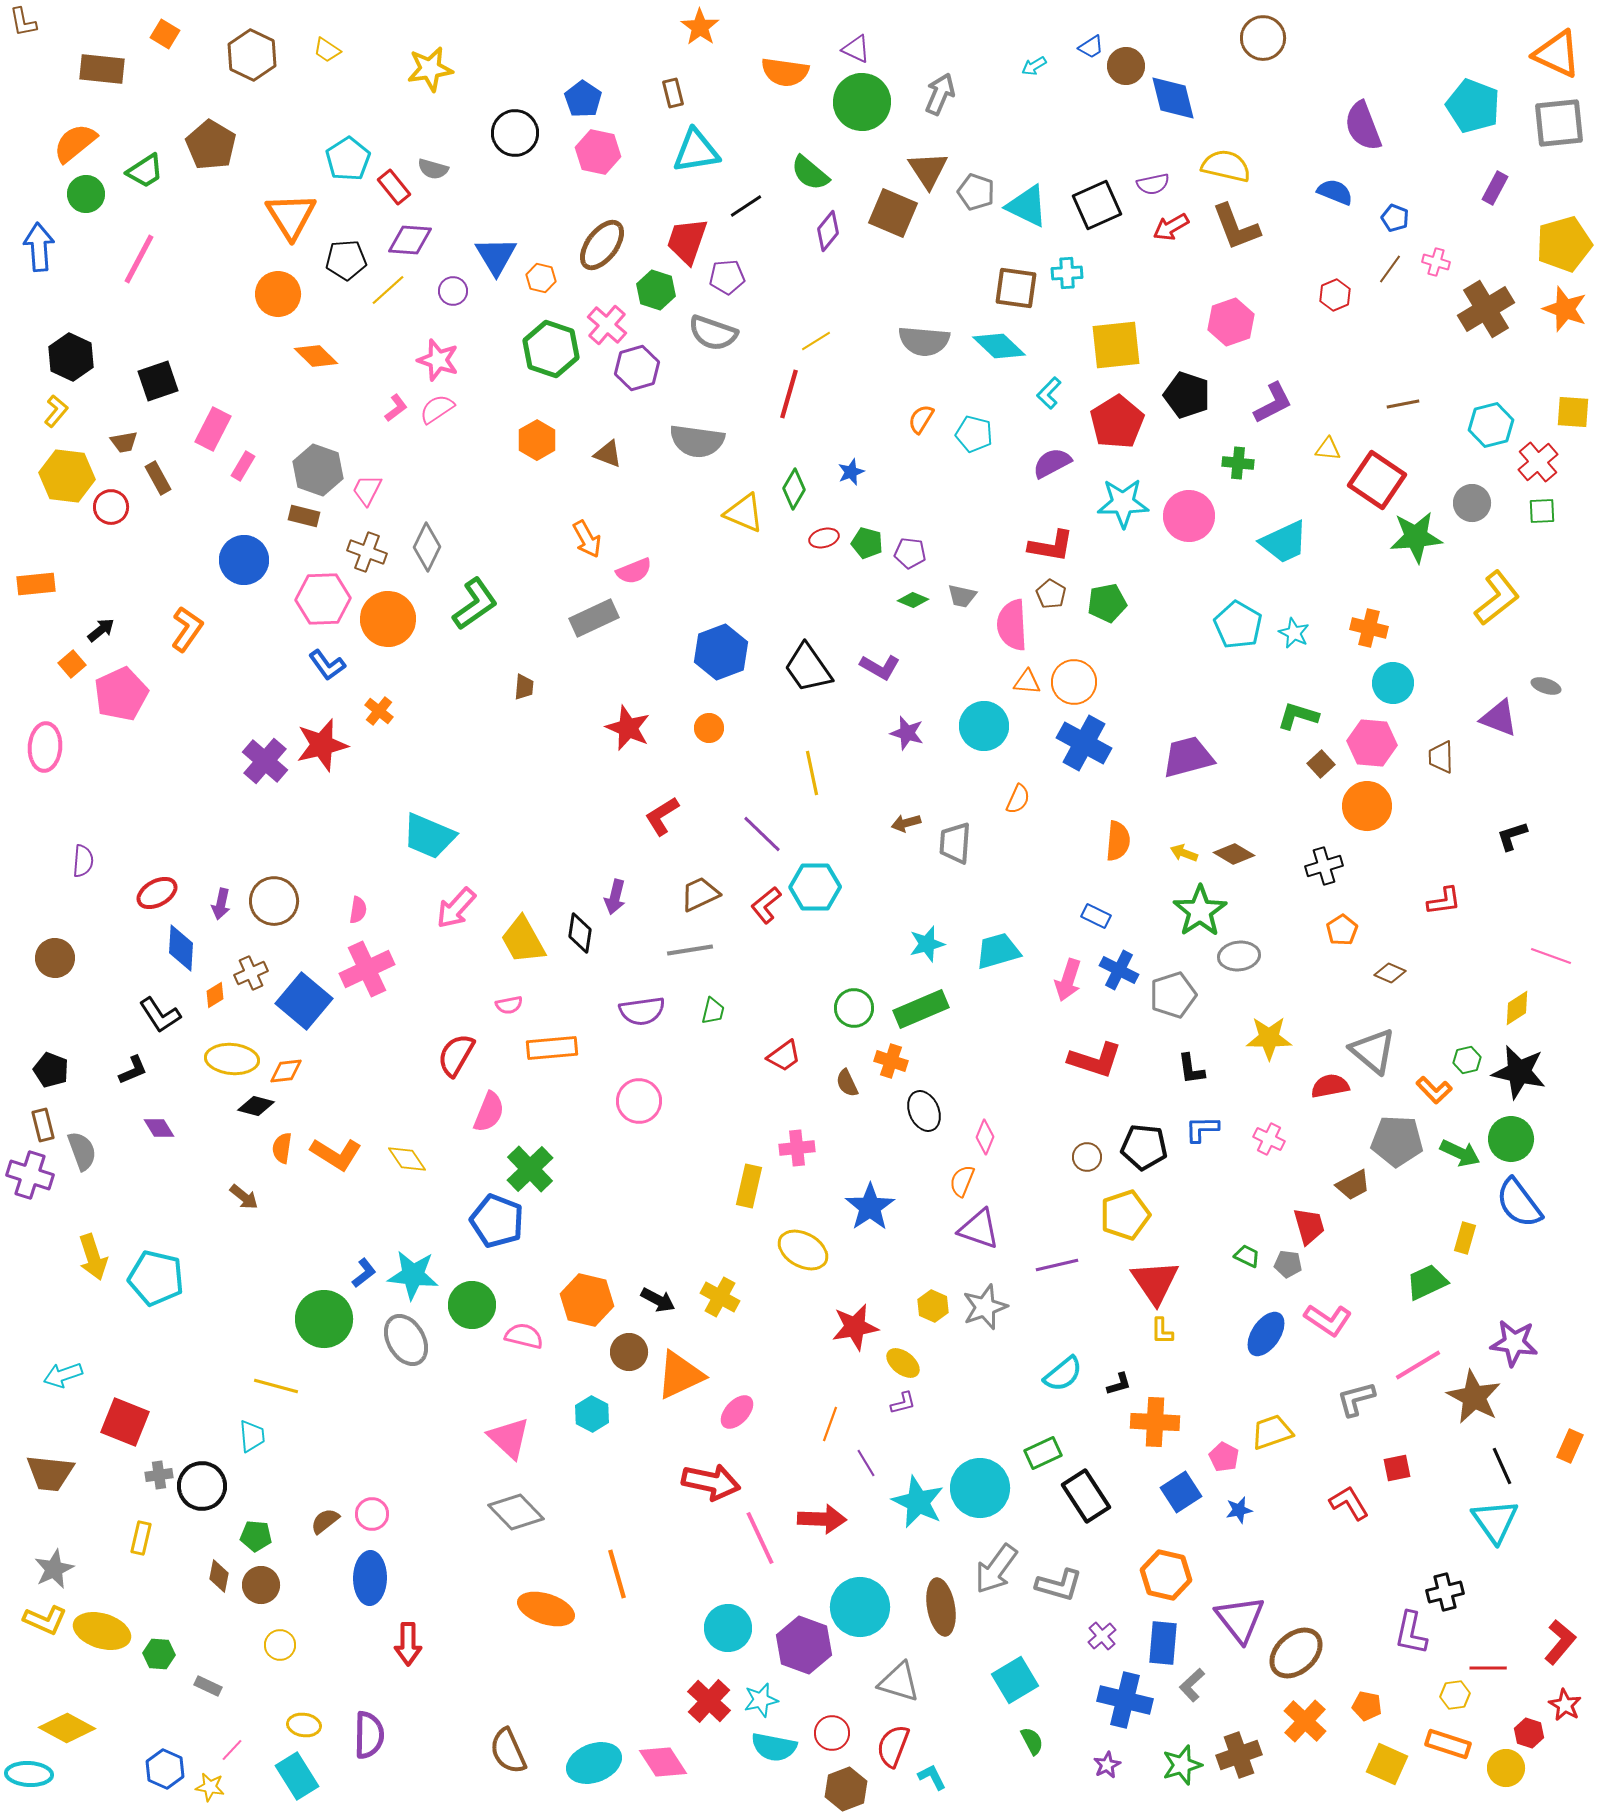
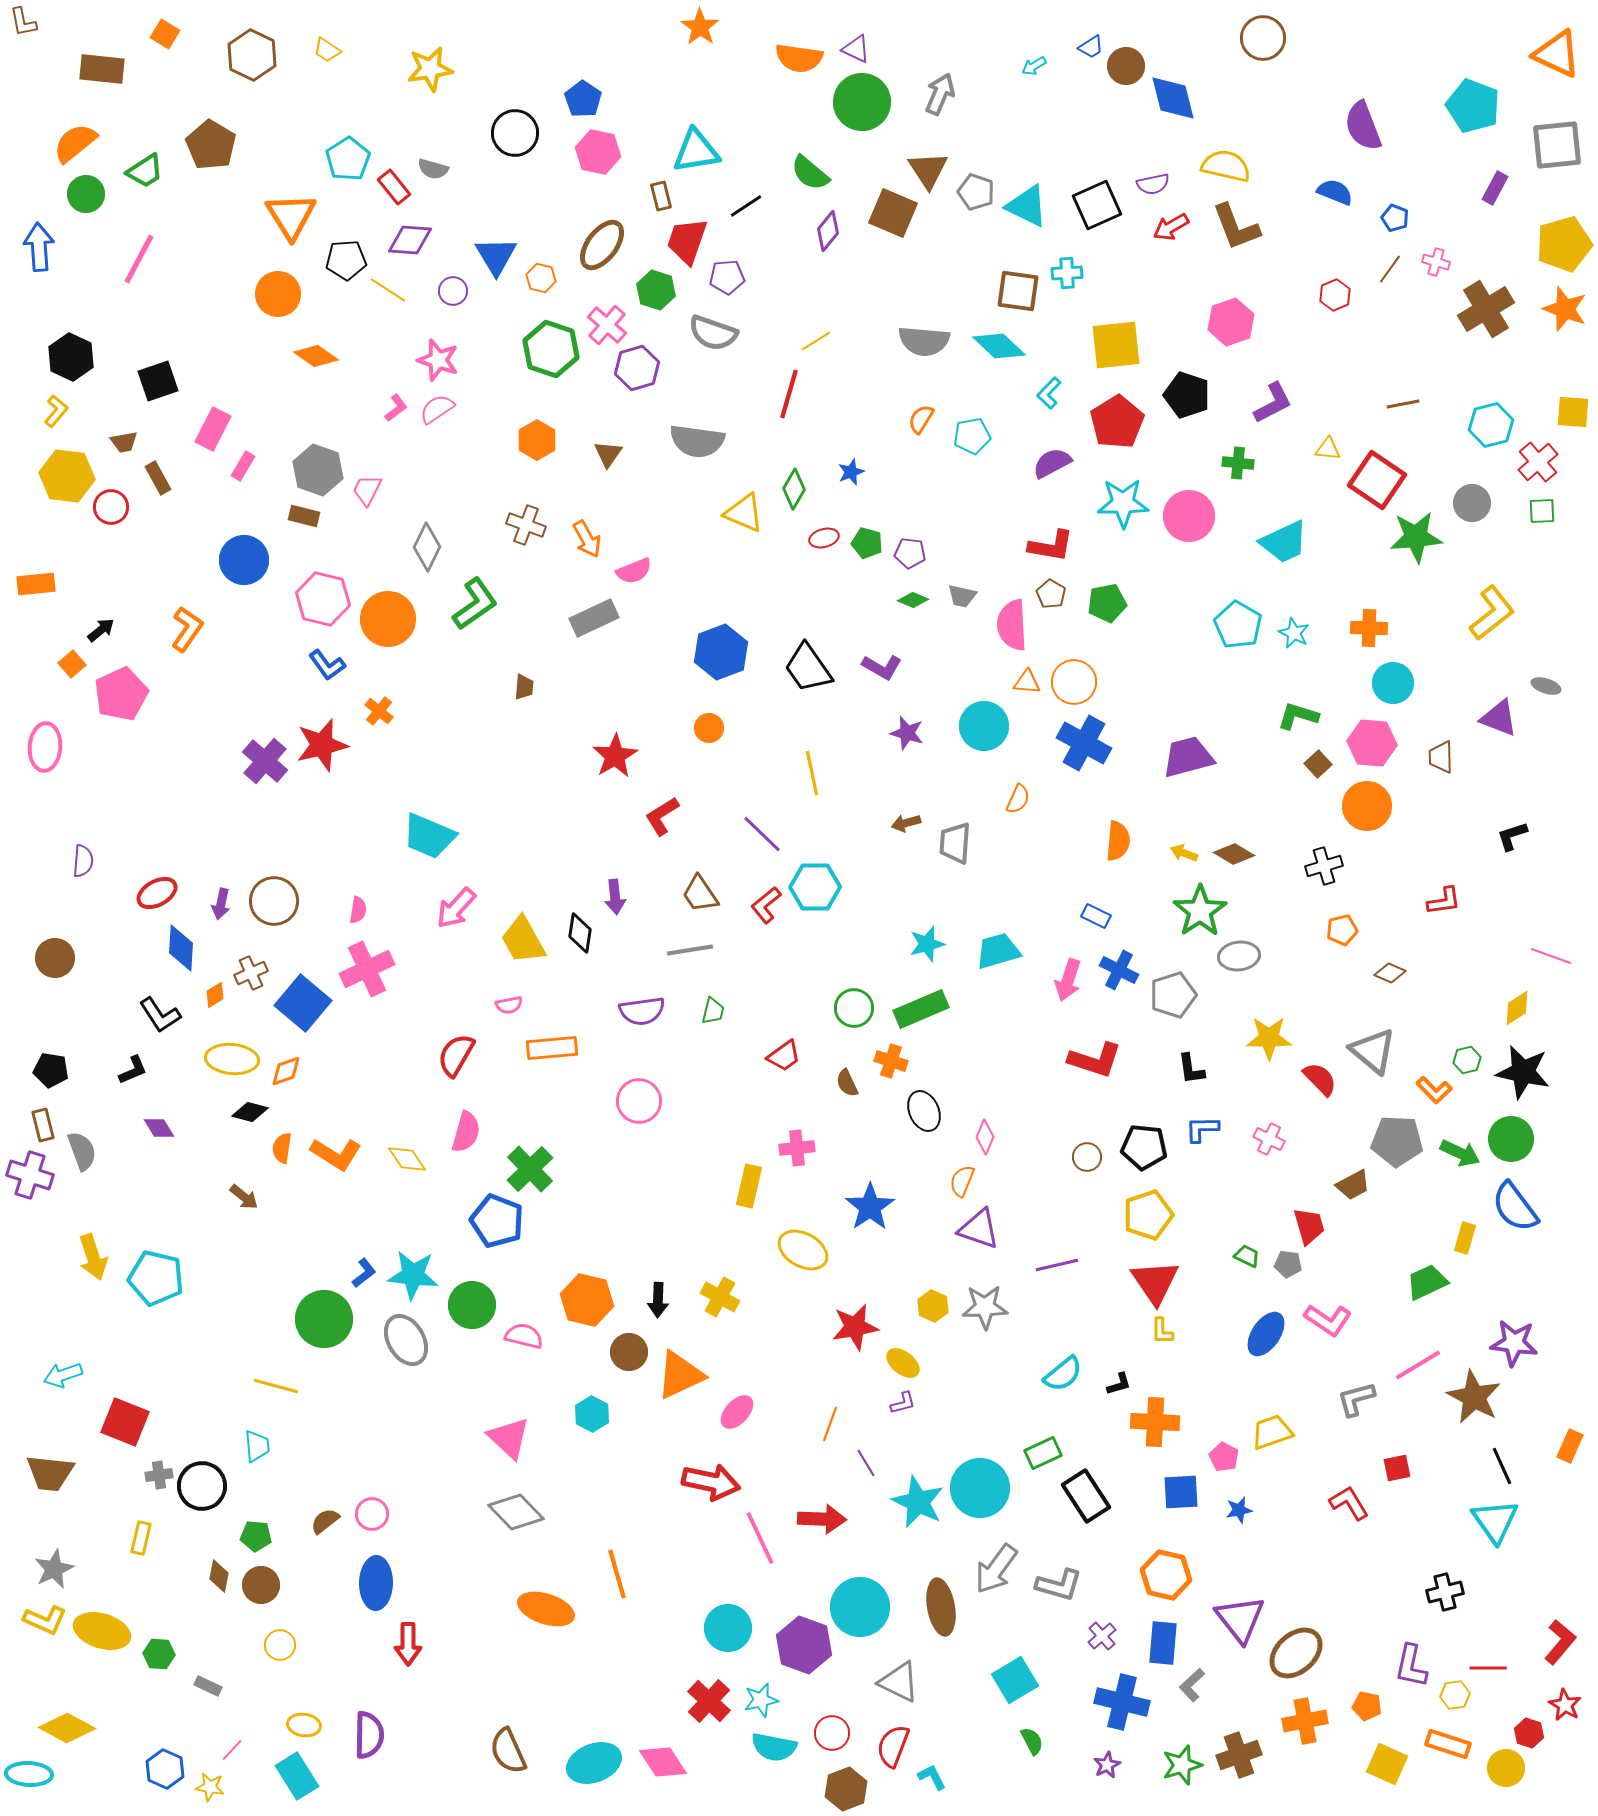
orange semicircle at (785, 72): moved 14 px right, 14 px up
brown rectangle at (673, 93): moved 12 px left, 103 px down
gray square at (1559, 123): moved 2 px left, 22 px down
brown square at (1016, 288): moved 2 px right, 3 px down
yellow line at (388, 290): rotated 75 degrees clockwise
orange diamond at (316, 356): rotated 9 degrees counterclockwise
cyan pentagon at (974, 434): moved 2 px left, 2 px down; rotated 24 degrees counterclockwise
brown triangle at (608, 454): rotated 44 degrees clockwise
brown cross at (367, 552): moved 159 px right, 27 px up
yellow L-shape at (1497, 598): moved 5 px left, 15 px down
pink hexagon at (323, 599): rotated 16 degrees clockwise
orange cross at (1369, 628): rotated 12 degrees counterclockwise
purple L-shape at (880, 667): moved 2 px right
red star at (628, 728): moved 13 px left, 28 px down; rotated 18 degrees clockwise
brown square at (1321, 764): moved 3 px left
brown trapezoid at (700, 894): rotated 99 degrees counterclockwise
purple arrow at (615, 897): rotated 20 degrees counterclockwise
orange pentagon at (1342, 930): rotated 20 degrees clockwise
blue square at (304, 1001): moved 1 px left, 2 px down
black pentagon at (51, 1070): rotated 12 degrees counterclockwise
orange diamond at (286, 1071): rotated 12 degrees counterclockwise
black star at (1519, 1072): moved 4 px right
red semicircle at (1330, 1086): moved 10 px left, 7 px up; rotated 57 degrees clockwise
black diamond at (256, 1106): moved 6 px left, 6 px down
pink semicircle at (489, 1112): moved 23 px left, 20 px down; rotated 6 degrees counterclockwise
blue semicircle at (1519, 1203): moved 4 px left, 4 px down
yellow pentagon at (1125, 1215): moved 23 px right
black arrow at (658, 1300): rotated 64 degrees clockwise
gray star at (985, 1307): rotated 18 degrees clockwise
cyan trapezoid at (252, 1436): moved 5 px right, 10 px down
blue square at (1181, 1492): rotated 30 degrees clockwise
blue ellipse at (370, 1578): moved 6 px right, 5 px down
purple L-shape at (1411, 1633): moved 33 px down
gray triangle at (899, 1682): rotated 9 degrees clockwise
blue cross at (1125, 1700): moved 3 px left, 2 px down
orange cross at (1305, 1721): rotated 36 degrees clockwise
